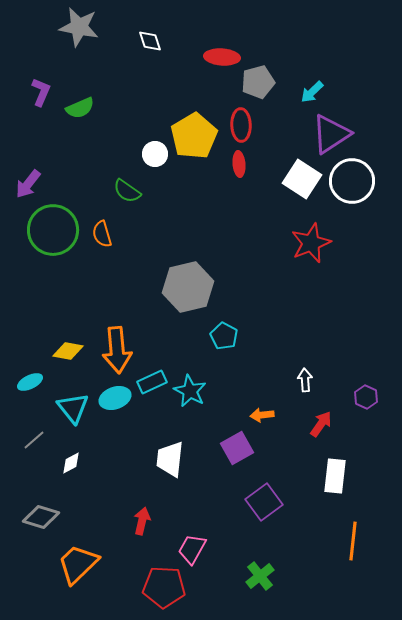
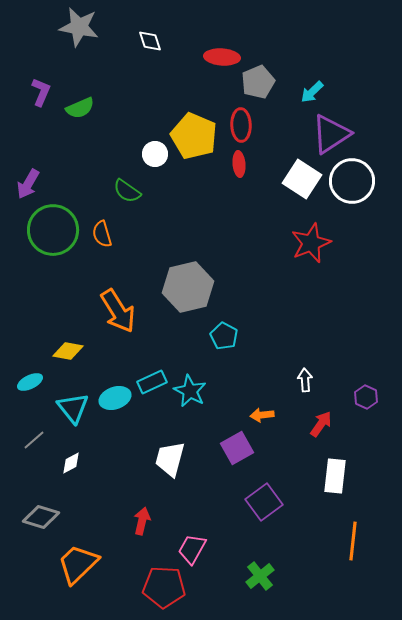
gray pentagon at (258, 82): rotated 8 degrees counterclockwise
yellow pentagon at (194, 136): rotated 18 degrees counterclockwise
purple arrow at (28, 184): rotated 8 degrees counterclockwise
orange arrow at (117, 350): moved 1 px right, 39 px up; rotated 27 degrees counterclockwise
white trapezoid at (170, 459): rotated 9 degrees clockwise
